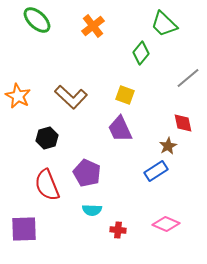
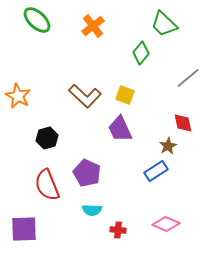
brown L-shape: moved 14 px right, 1 px up
